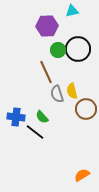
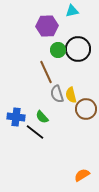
yellow semicircle: moved 1 px left, 4 px down
